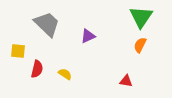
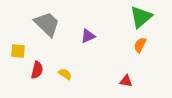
green triangle: rotated 15 degrees clockwise
red semicircle: moved 1 px down
